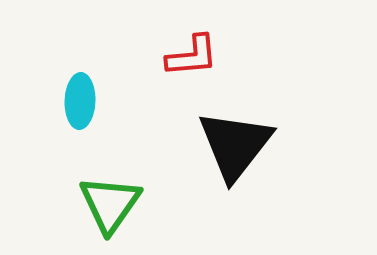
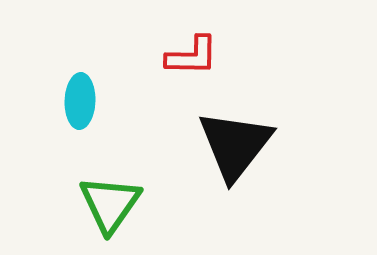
red L-shape: rotated 6 degrees clockwise
